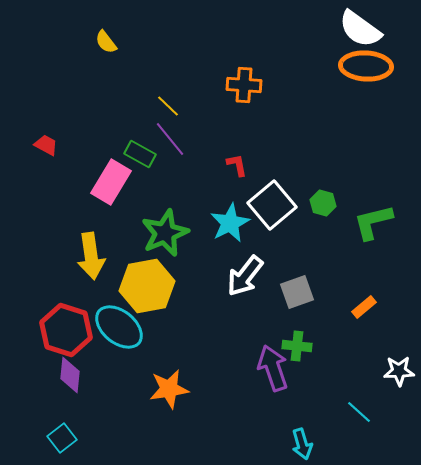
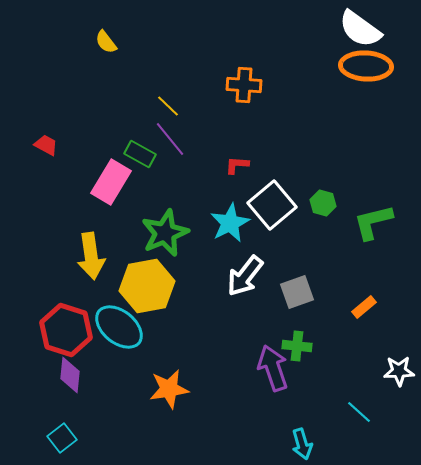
red L-shape: rotated 75 degrees counterclockwise
